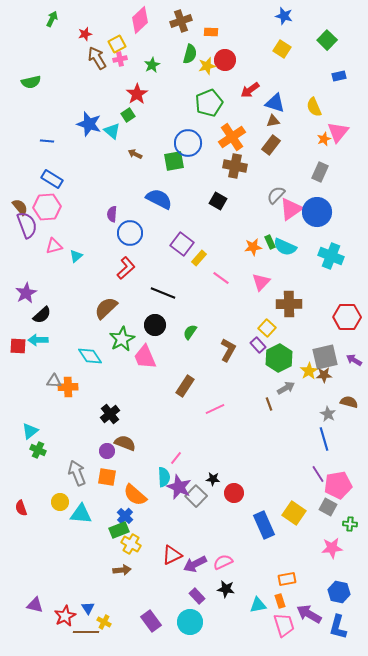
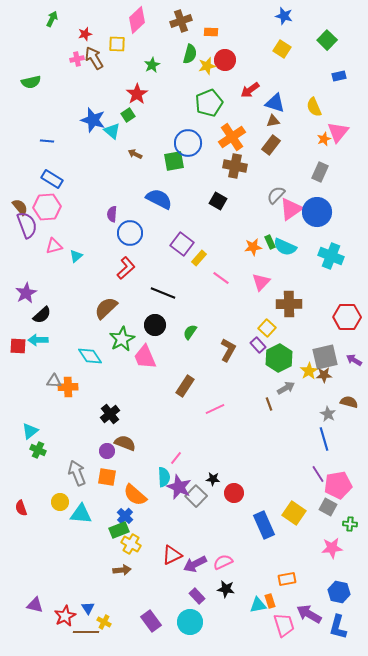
pink diamond at (140, 20): moved 3 px left
yellow square at (117, 44): rotated 30 degrees clockwise
brown arrow at (97, 58): moved 3 px left
pink cross at (120, 59): moved 43 px left
blue star at (89, 124): moved 4 px right, 4 px up
orange rectangle at (280, 601): moved 10 px left
